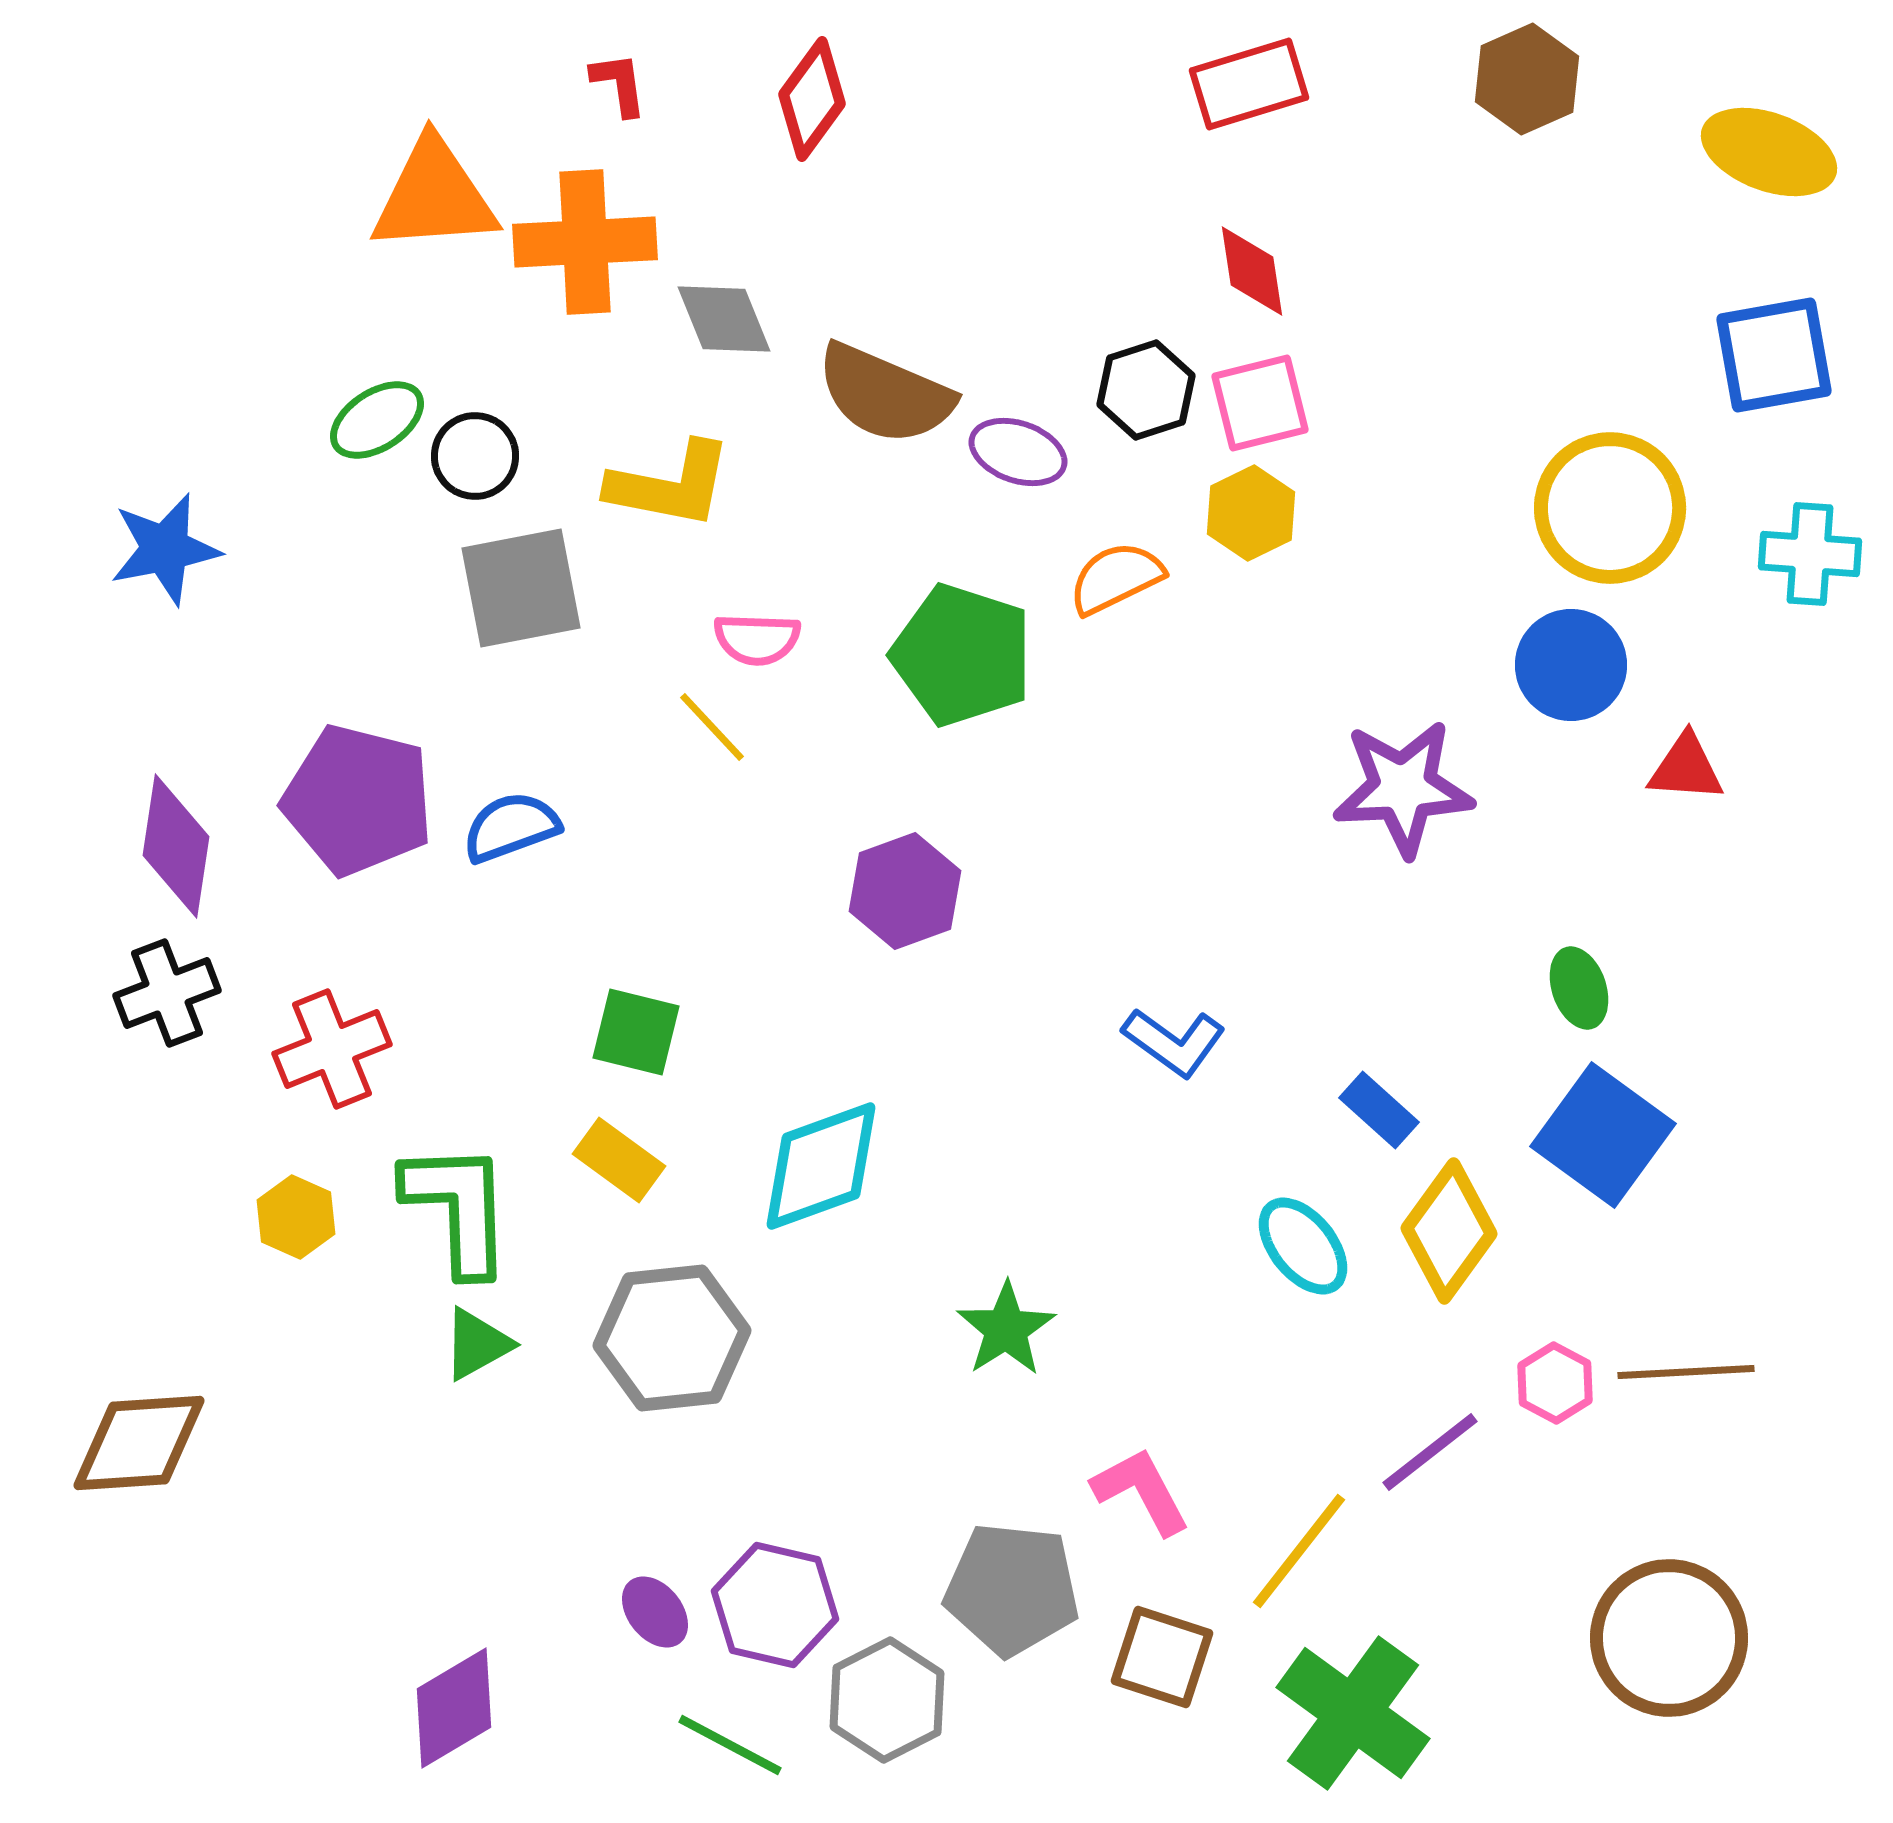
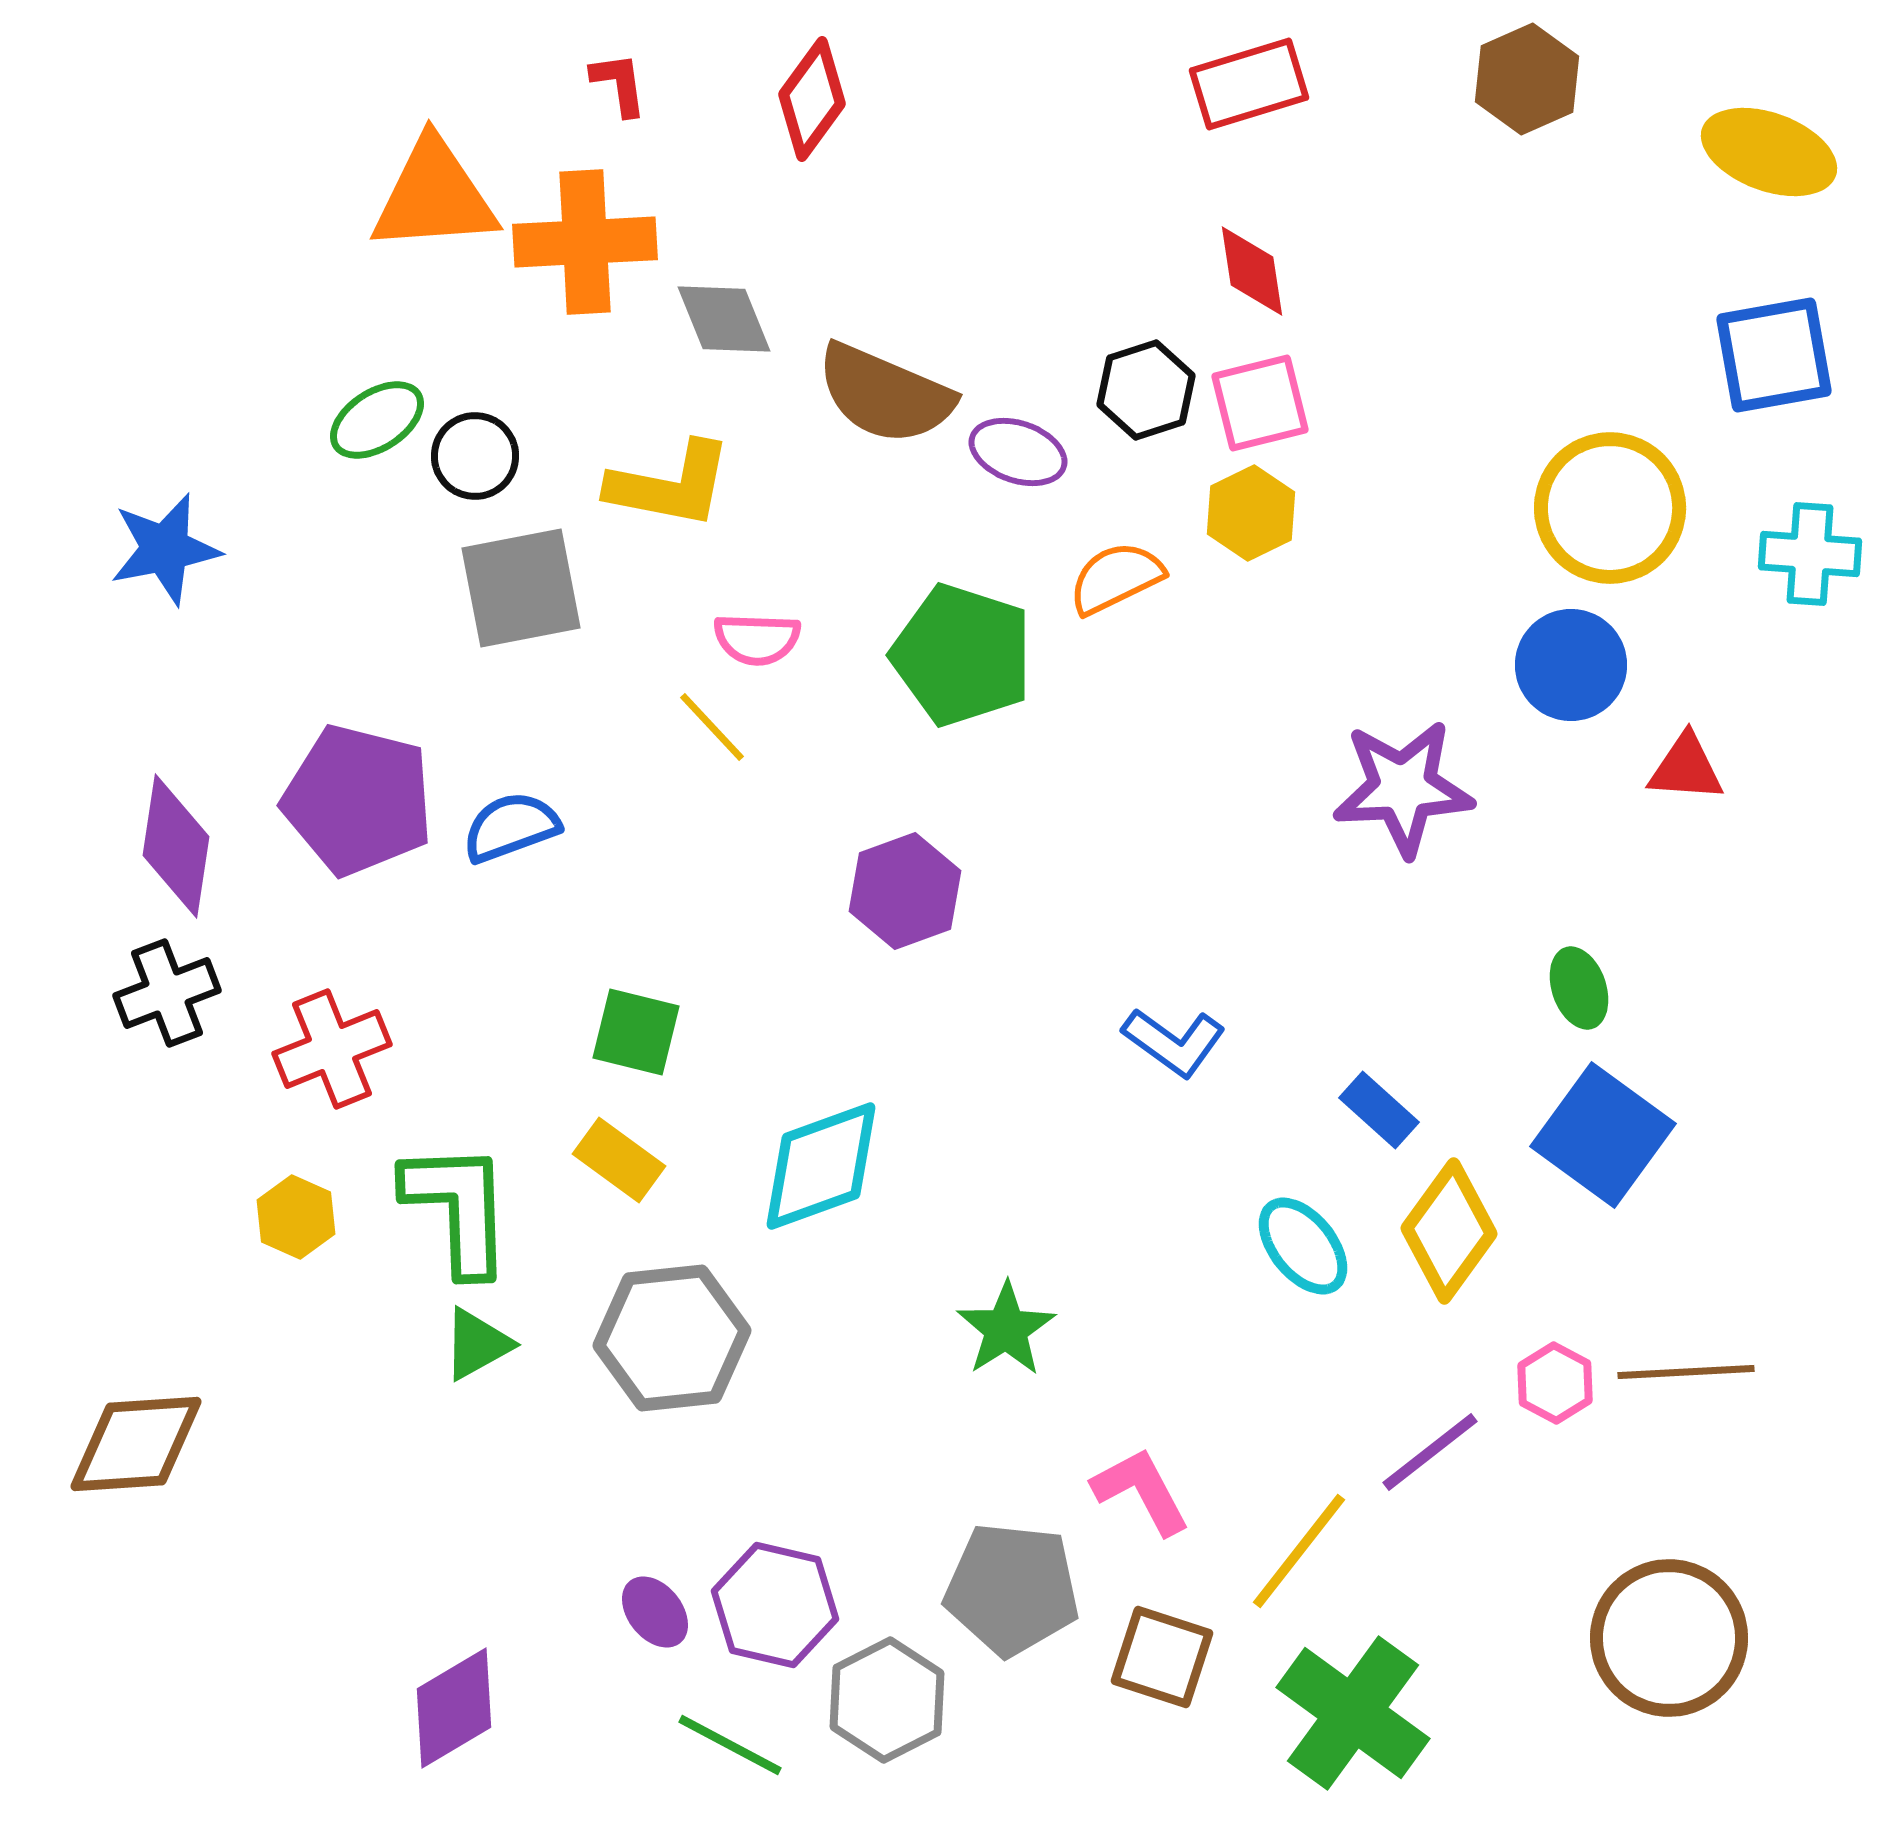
brown diamond at (139, 1443): moved 3 px left, 1 px down
